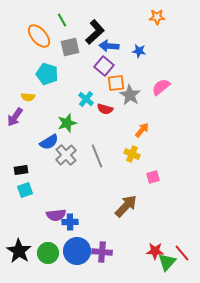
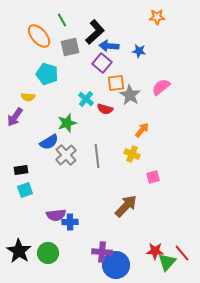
purple square: moved 2 px left, 3 px up
gray line: rotated 15 degrees clockwise
blue circle: moved 39 px right, 14 px down
